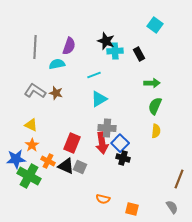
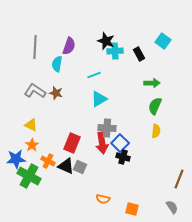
cyan square: moved 8 px right, 16 px down
cyan semicircle: rotated 70 degrees counterclockwise
black cross: moved 1 px up
